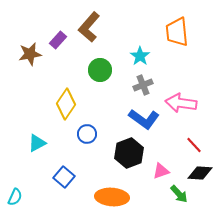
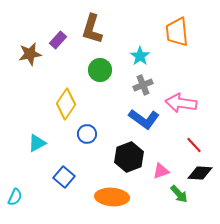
brown L-shape: moved 3 px right, 2 px down; rotated 24 degrees counterclockwise
black hexagon: moved 4 px down
